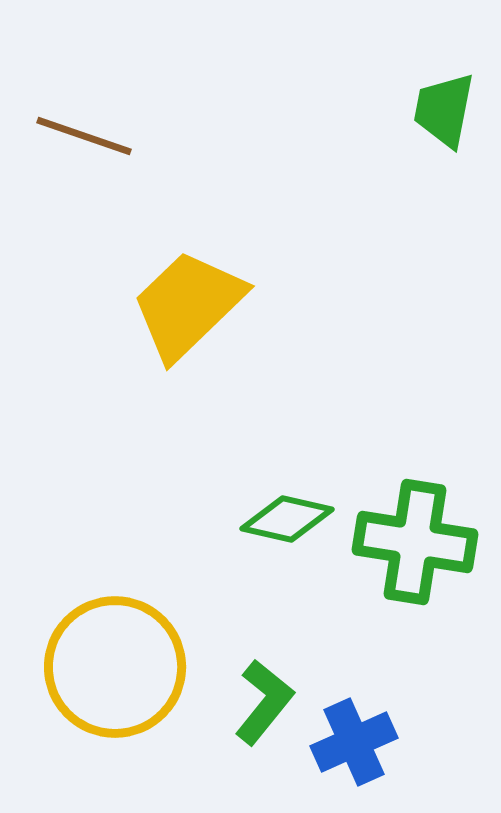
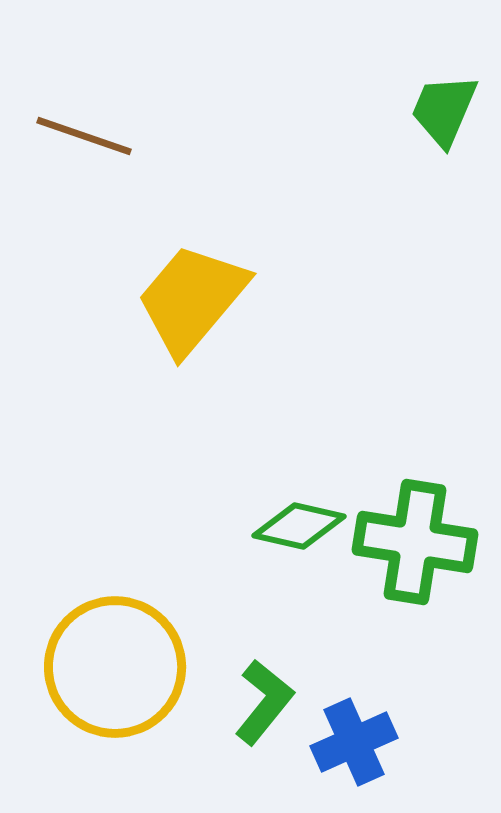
green trapezoid: rotated 12 degrees clockwise
yellow trapezoid: moved 4 px right, 6 px up; rotated 6 degrees counterclockwise
green diamond: moved 12 px right, 7 px down
